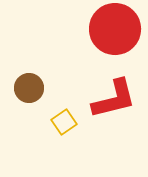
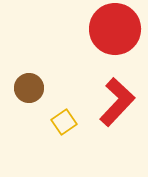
red L-shape: moved 3 px right, 3 px down; rotated 33 degrees counterclockwise
